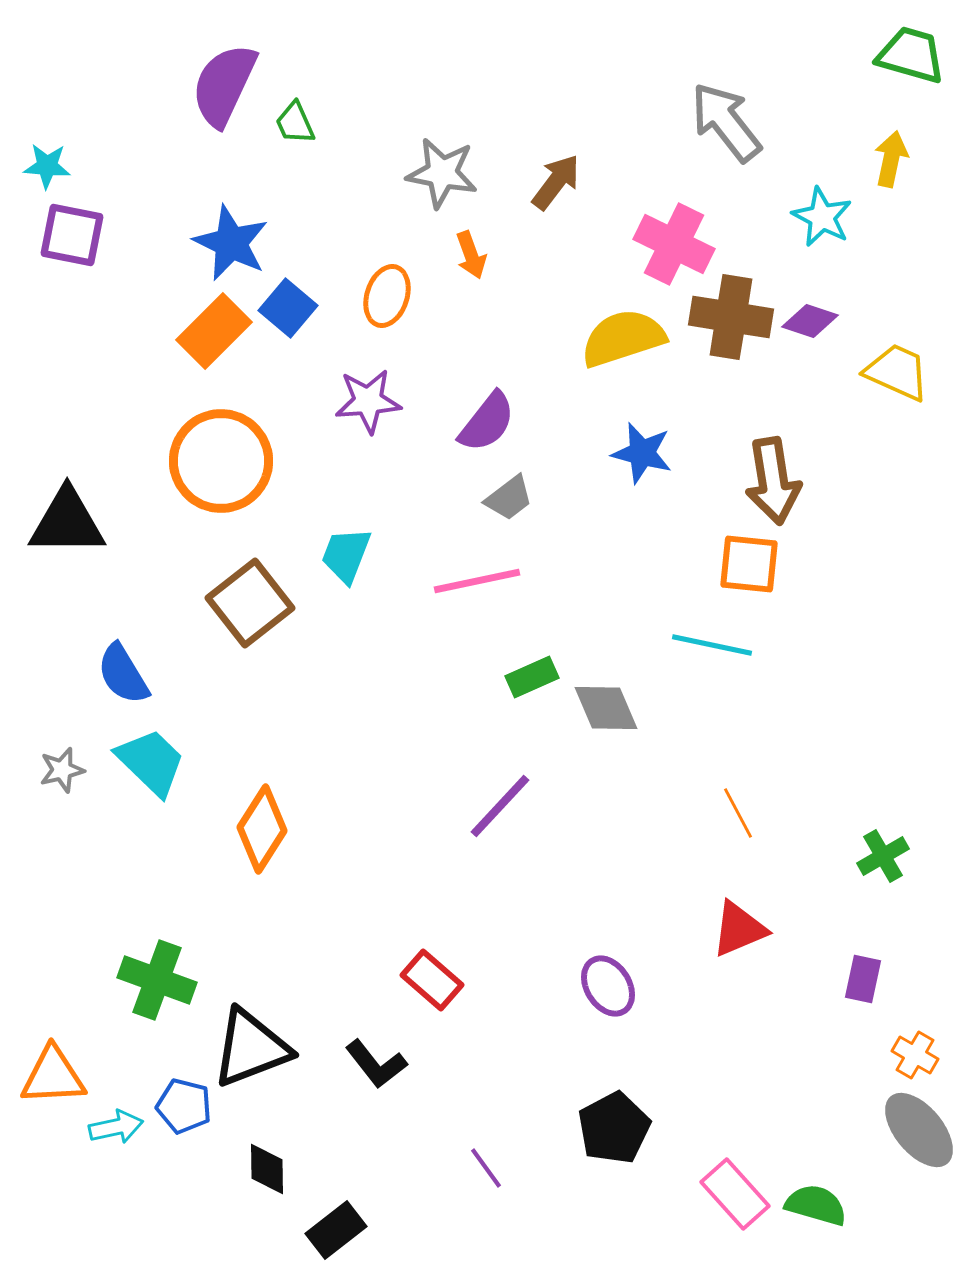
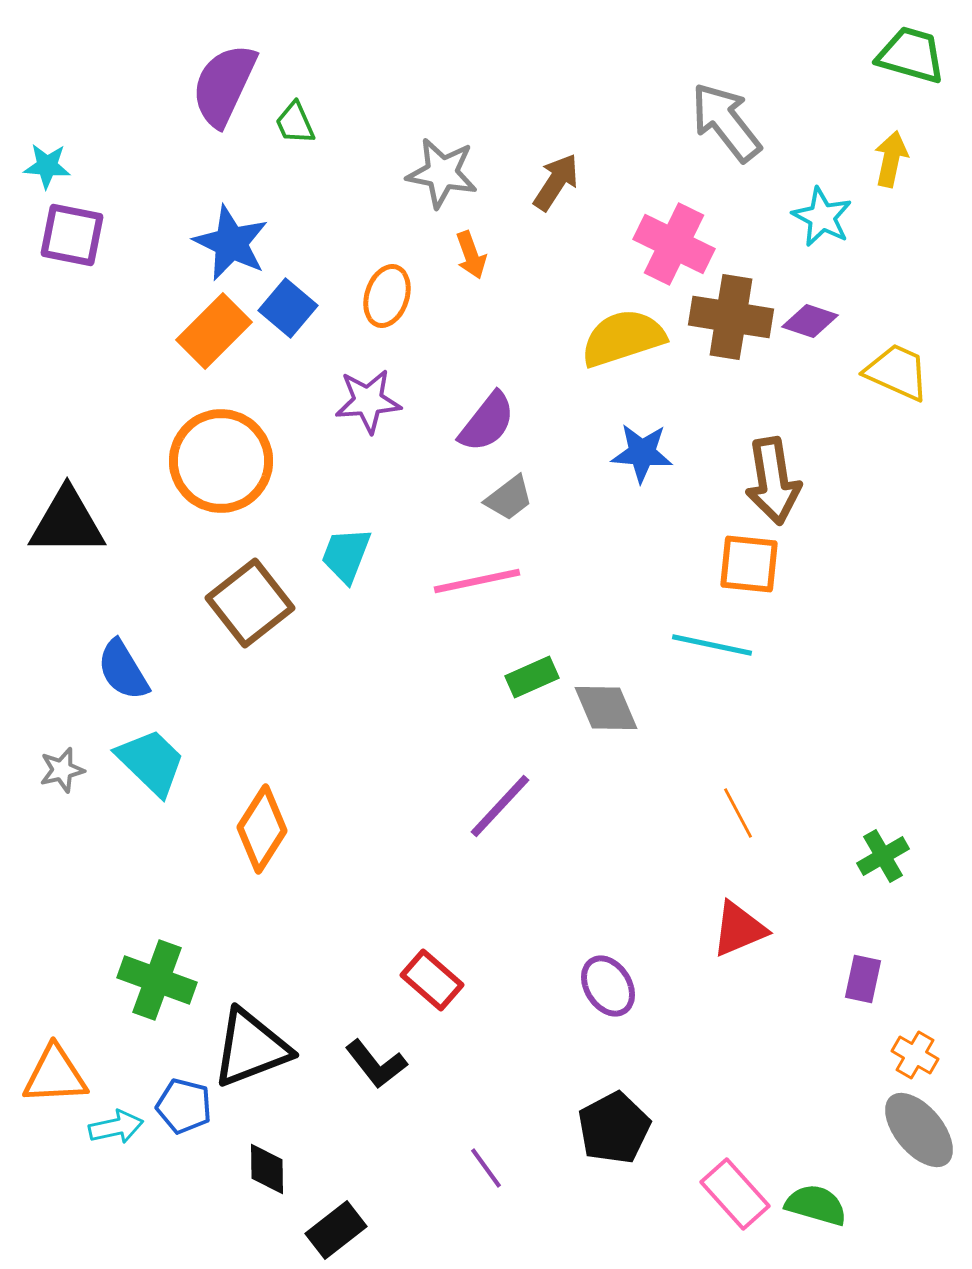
brown arrow at (556, 182): rotated 4 degrees counterclockwise
blue star at (642, 453): rotated 10 degrees counterclockwise
blue semicircle at (123, 674): moved 4 px up
orange triangle at (53, 1076): moved 2 px right, 1 px up
